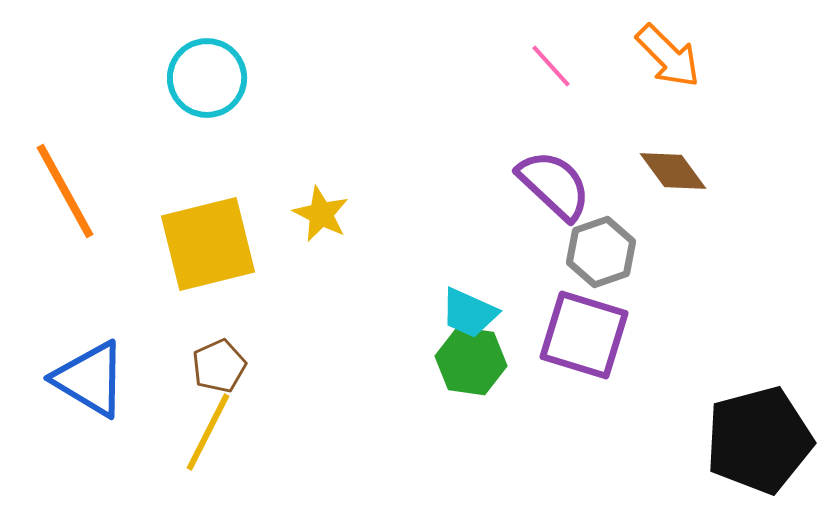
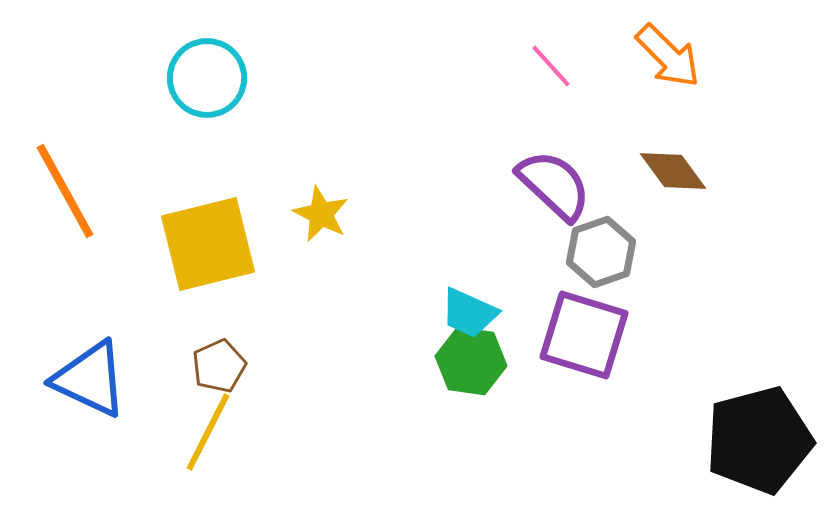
blue triangle: rotated 6 degrees counterclockwise
